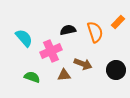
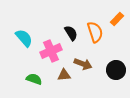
orange rectangle: moved 1 px left, 3 px up
black semicircle: moved 3 px right, 3 px down; rotated 70 degrees clockwise
green semicircle: moved 2 px right, 2 px down
